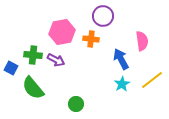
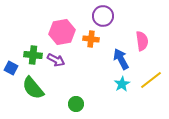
yellow line: moved 1 px left
